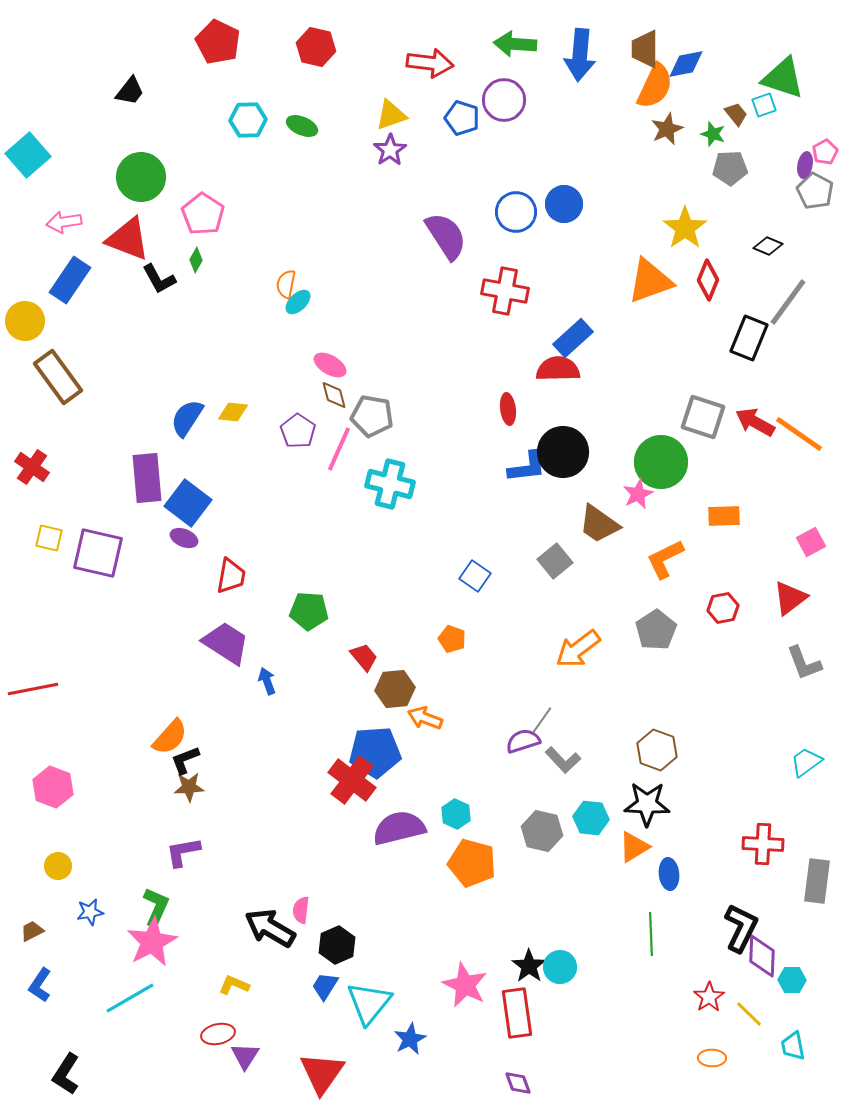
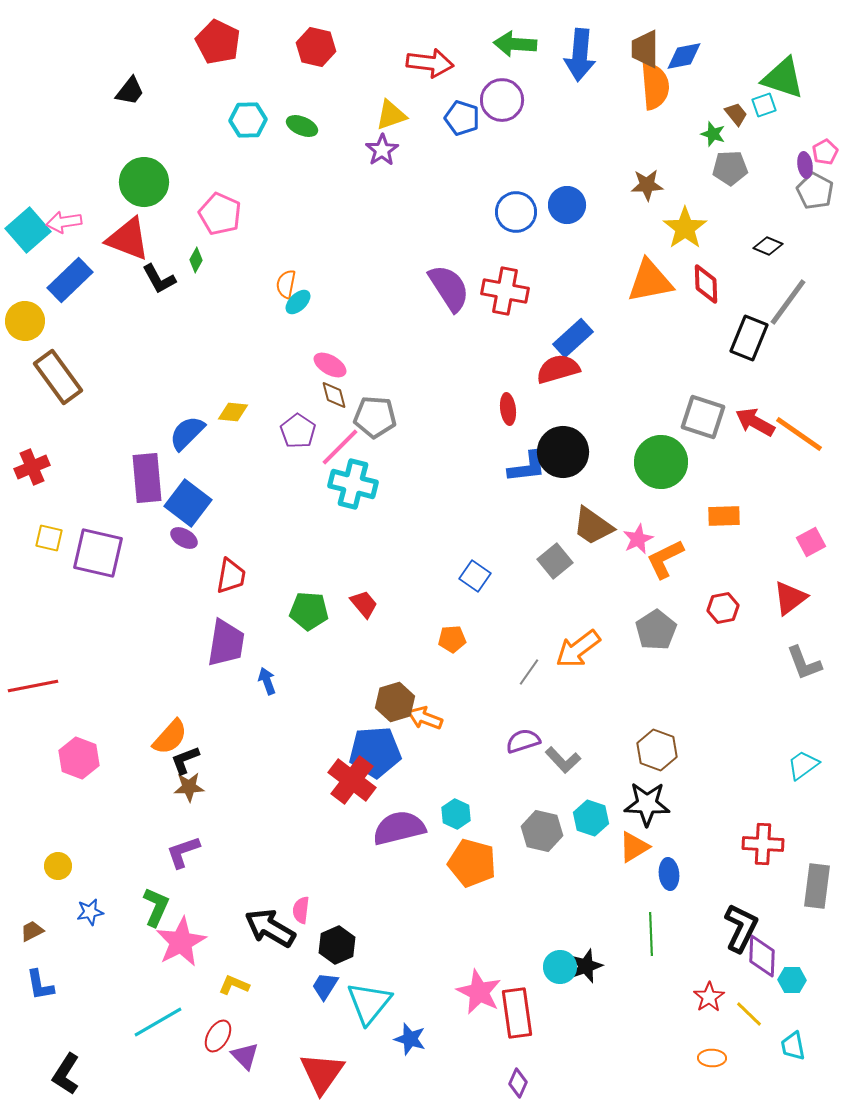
blue diamond at (686, 64): moved 2 px left, 8 px up
orange semicircle at (655, 86): rotated 30 degrees counterclockwise
purple circle at (504, 100): moved 2 px left
brown star at (667, 129): moved 20 px left, 56 px down; rotated 20 degrees clockwise
purple star at (390, 150): moved 8 px left
cyan square at (28, 155): moved 75 px down
purple ellipse at (805, 165): rotated 20 degrees counterclockwise
green circle at (141, 177): moved 3 px right, 5 px down
blue circle at (564, 204): moved 3 px right, 1 px down
pink pentagon at (203, 214): moved 17 px right; rotated 9 degrees counterclockwise
purple semicircle at (446, 236): moved 3 px right, 52 px down
blue rectangle at (70, 280): rotated 12 degrees clockwise
red diamond at (708, 280): moved 2 px left, 4 px down; rotated 24 degrees counterclockwise
orange triangle at (650, 281): rotated 9 degrees clockwise
red semicircle at (558, 369): rotated 15 degrees counterclockwise
gray pentagon at (372, 416): moved 3 px right, 1 px down; rotated 6 degrees counterclockwise
blue semicircle at (187, 418): moved 15 px down; rotated 12 degrees clockwise
pink line at (339, 449): moved 1 px right, 2 px up; rotated 21 degrees clockwise
red cross at (32, 467): rotated 32 degrees clockwise
cyan cross at (390, 484): moved 37 px left
pink star at (638, 494): moved 45 px down
brown trapezoid at (599, 524): moved 6 px left, 2 px down
purple ellipse at (184, 538): rotated 8 degrees clockwise
orange pentagon at (452, 639): rotated 24 degrees counterclockwise
purple trapezoid at (226, 643): rotated 66 degrees clockwise
red trapezoid at (364, 657): moved 53 px up
red line at (33, 689): moved 3 px up
brown hexagon at (395, 689): moved 13 px down; rotated 12 degrees counterclockwise
gray line at (542, 720): moved 13 px left, 48 px up
cyan trapezoid at (806, 762): moved 3 px left, 3 px down
pink hexagon at (53, 787): moved 26 px right, 29 px up
cyan hexagon at (591, 818): rotated 12 degrees clockwise
purple L-shape at (183, 852): rotated 9 degrees counterclockwise
gray rectangle at (817, 881): moved 5 px down
pink star at (152, 942): moved 29 px right
black star at (529, 966): moved 57 px right; rotated 16 degrees clockwise
blue L-shape at (40, 985): rotated 44 degrees counterclockwise
pink star at (465, 985): moved 14 px right, 7 px down
cyan line at (130, 998): moved 28 px right, 24 px down
red ellipse at (218, 1034): moved 2 px down; rotated 48 degrees counterclockwise
blue star at (410, 1039): rotated 28 degrees counterclockwise
purple triangle at (245, 1056): rotated 16 degrees counterclockwise
purple diamond at (518, 1083): rotated 44 degrees clockwise
